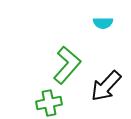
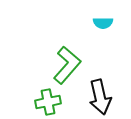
black arrow: moved 6 px left, 11 px down; rotated 56 degrees counterclockwise
green cross: moved 1 px left, 1 px up
